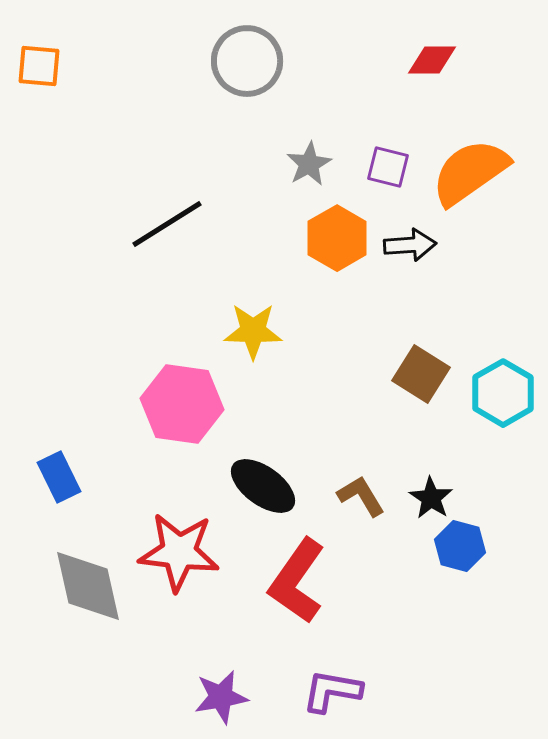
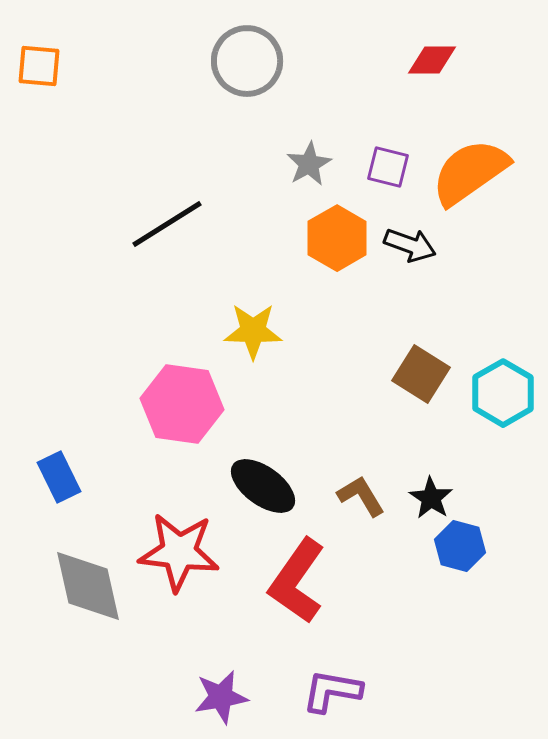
black arrow: rotated 24 degrees clockwise
